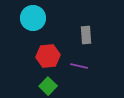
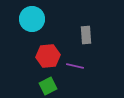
cyan circle: moved 1 px left, 1 px down
purple line: moved 4 px left
green square: rotated 18 degrees clockwise
